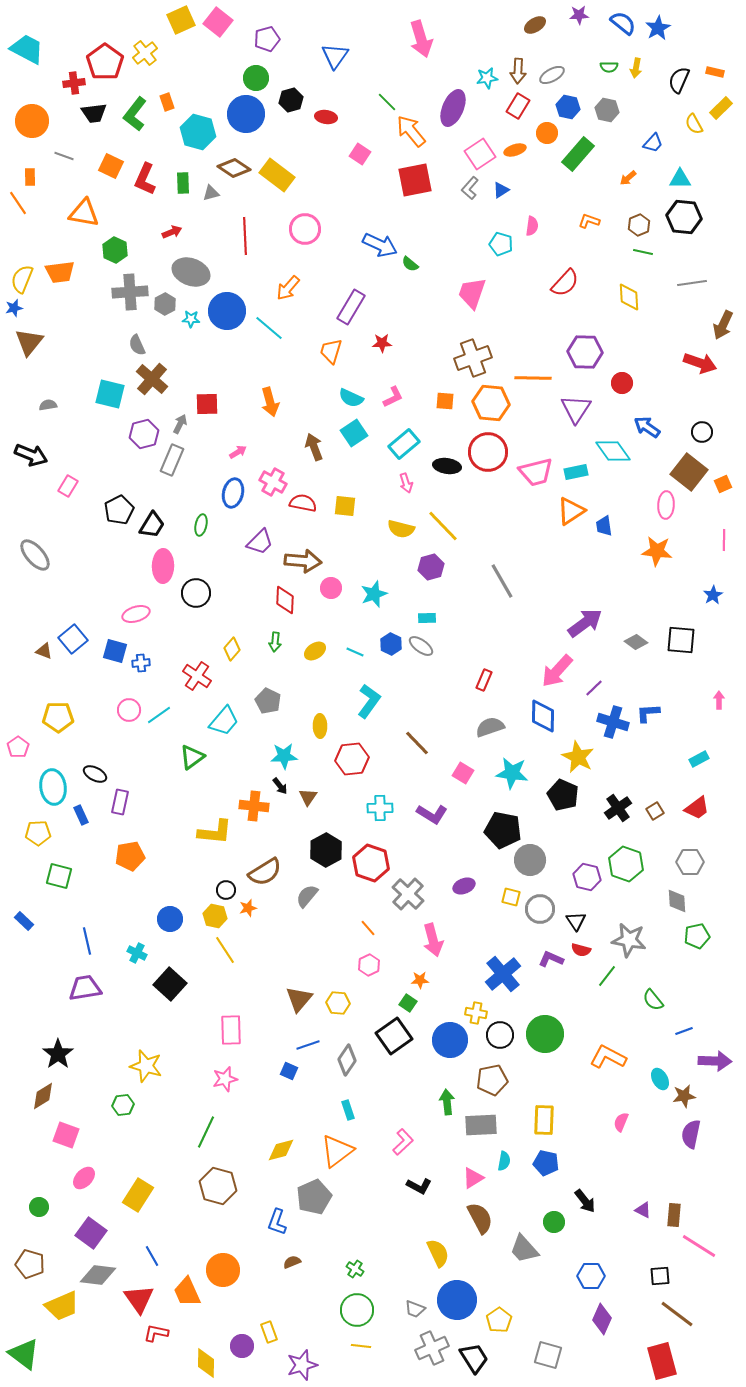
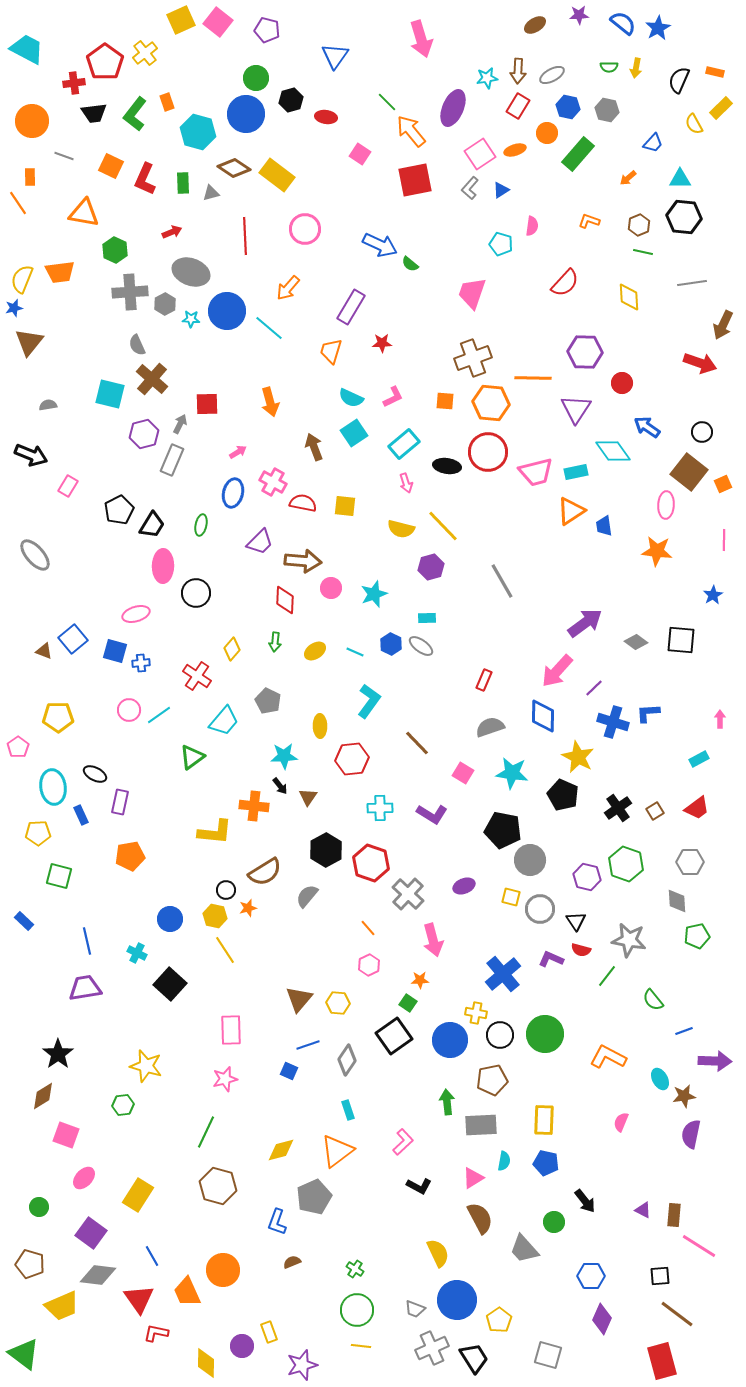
purple pentagon at (267, 39): moved 9 px up; rotated 30 degrees clockwise
pink arrow at (719, 700): moved 1 px right, 19 px down
